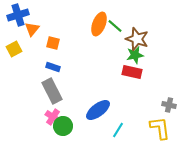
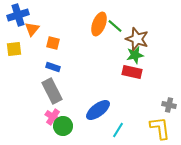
yellow square: rotated 21 degrees clockwise
